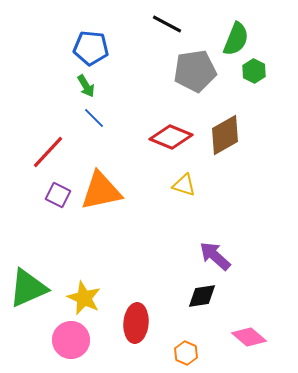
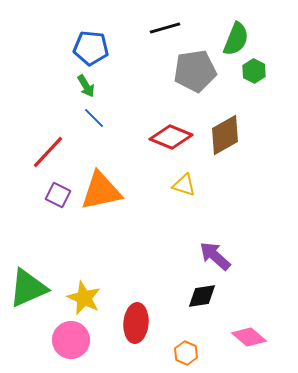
black line: moved 2 px left, 4 px down; rotated 44 degrees counterclockwise
